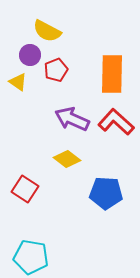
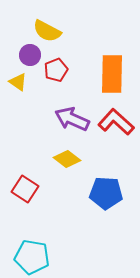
cyan pentagon: moved 1 px right
